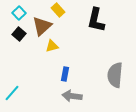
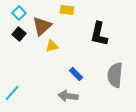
yellow rectangle: moved 9 px right; rotated 40 degrees counterclockwise
black L-shape: moved 3 px right, 14 px down
blue rectangle: moved 11 px right; rotated 56 degrees counterclockwise
gray arrow: moved 4 px left
